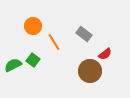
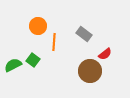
orange circle: moved 5 px right
orange line: rotated 36 degrees clockwise
